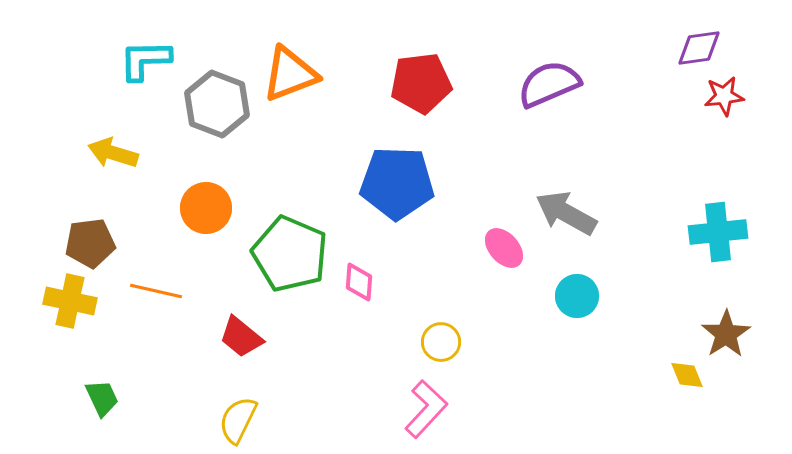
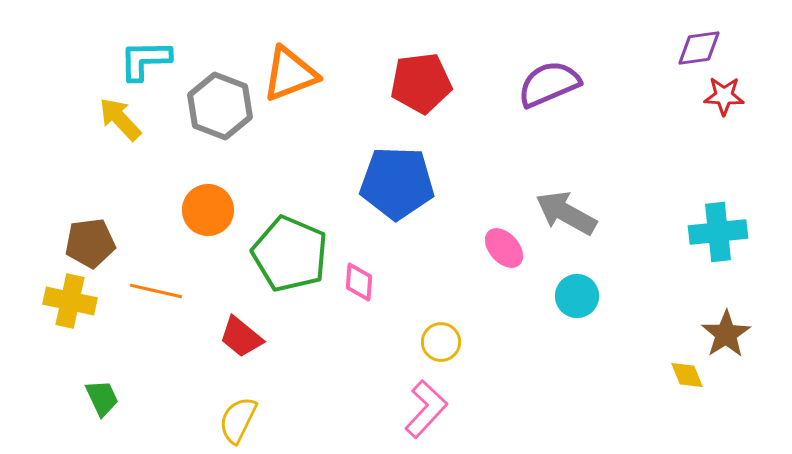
red star: rotated 9 degrees clockwise
gray hexagon: moved 3 px right, 2 px down
yellow arrow: moved 7 px right, 34 px up; rotated 30 degrees clockwise
orange circle: moved 2 px right, 2 px down
